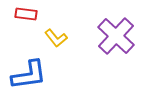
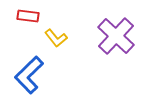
red rectangle: moved 2 px right, 2 px down
blue L-shape: rotated 144 degrees clockwise
